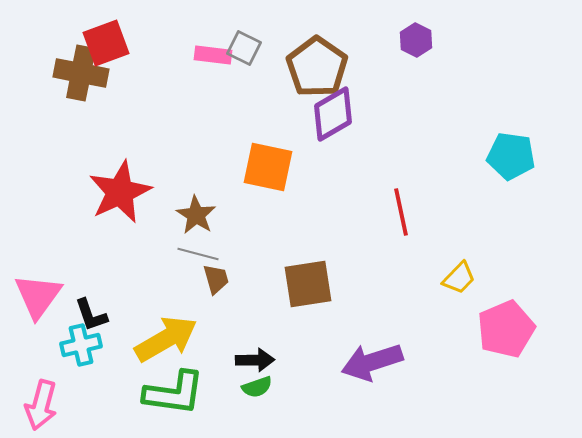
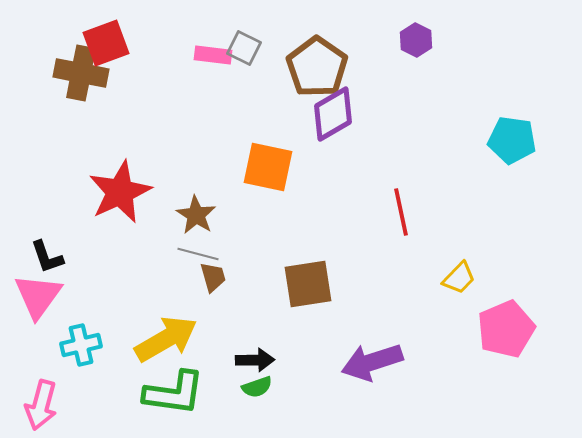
cyan pentagon: moved 1 px right, 16 px up
brown trapezoid: moved 3 px left, 2 px up
black L-shape: moved 44 px left, 58 px up
